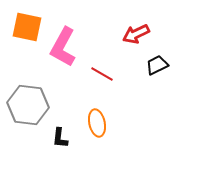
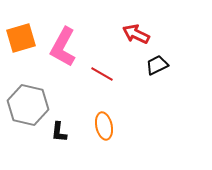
orange square: moved 6 px left, 11 px down; rotated 28 degrees counterclockwise
red arrow: rotated 52 degrees clockwise
gray hexagon: rotated 6 degrees clockwise
orange ellipse: moved 7 px right, 3 px down
black L-shape: moved 1 px left, 6 px up
